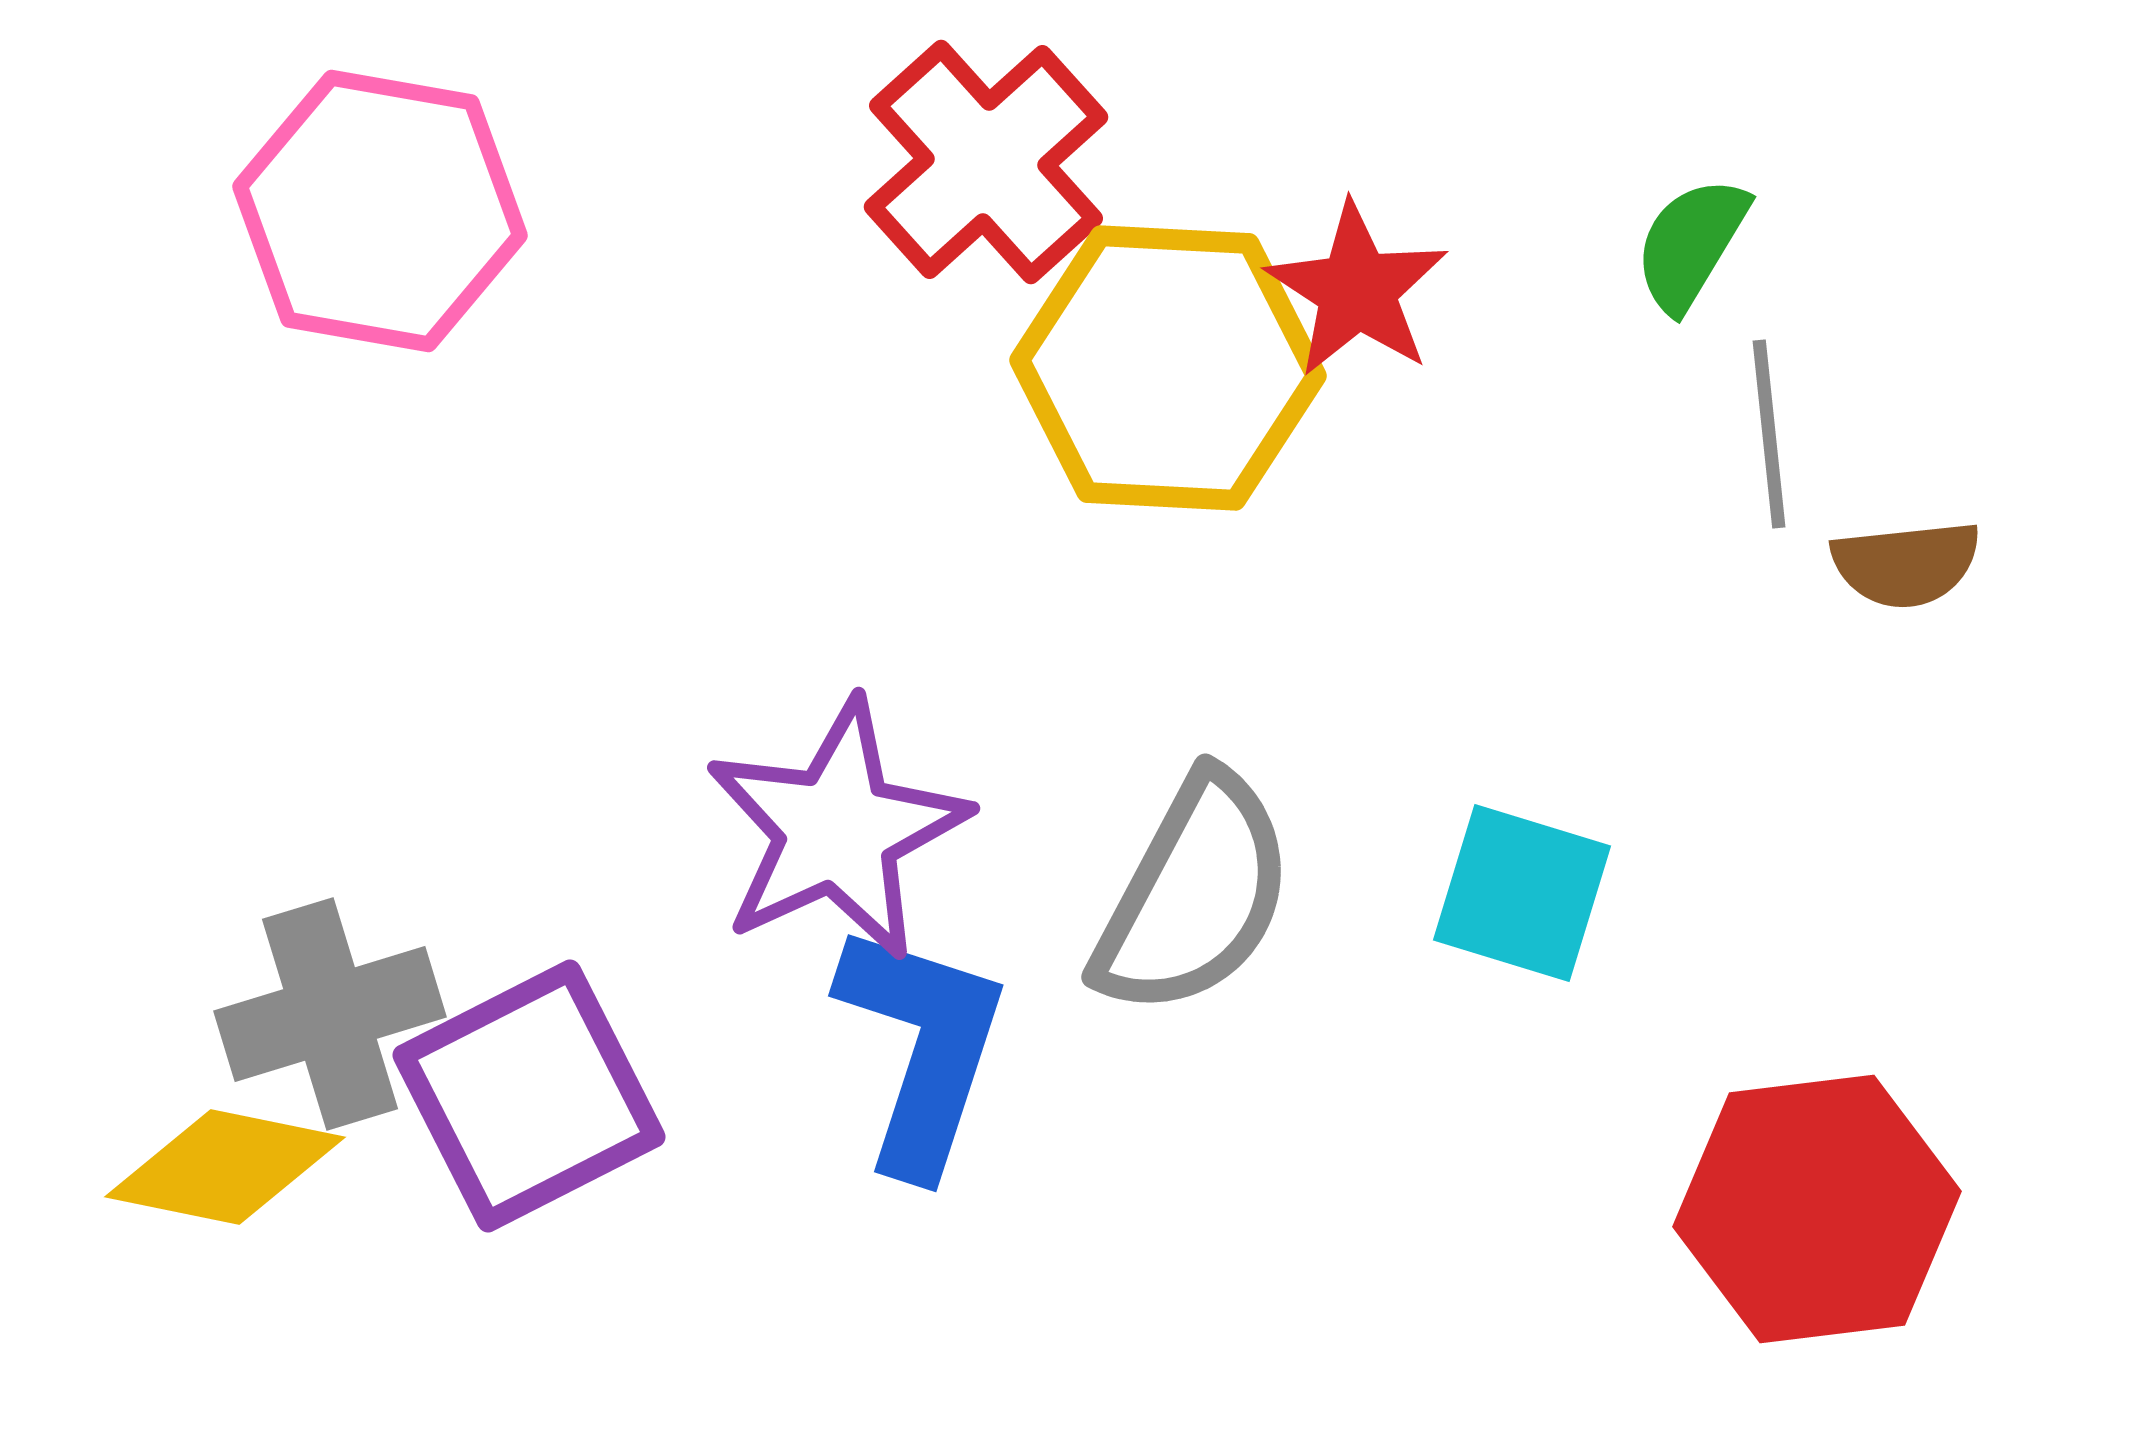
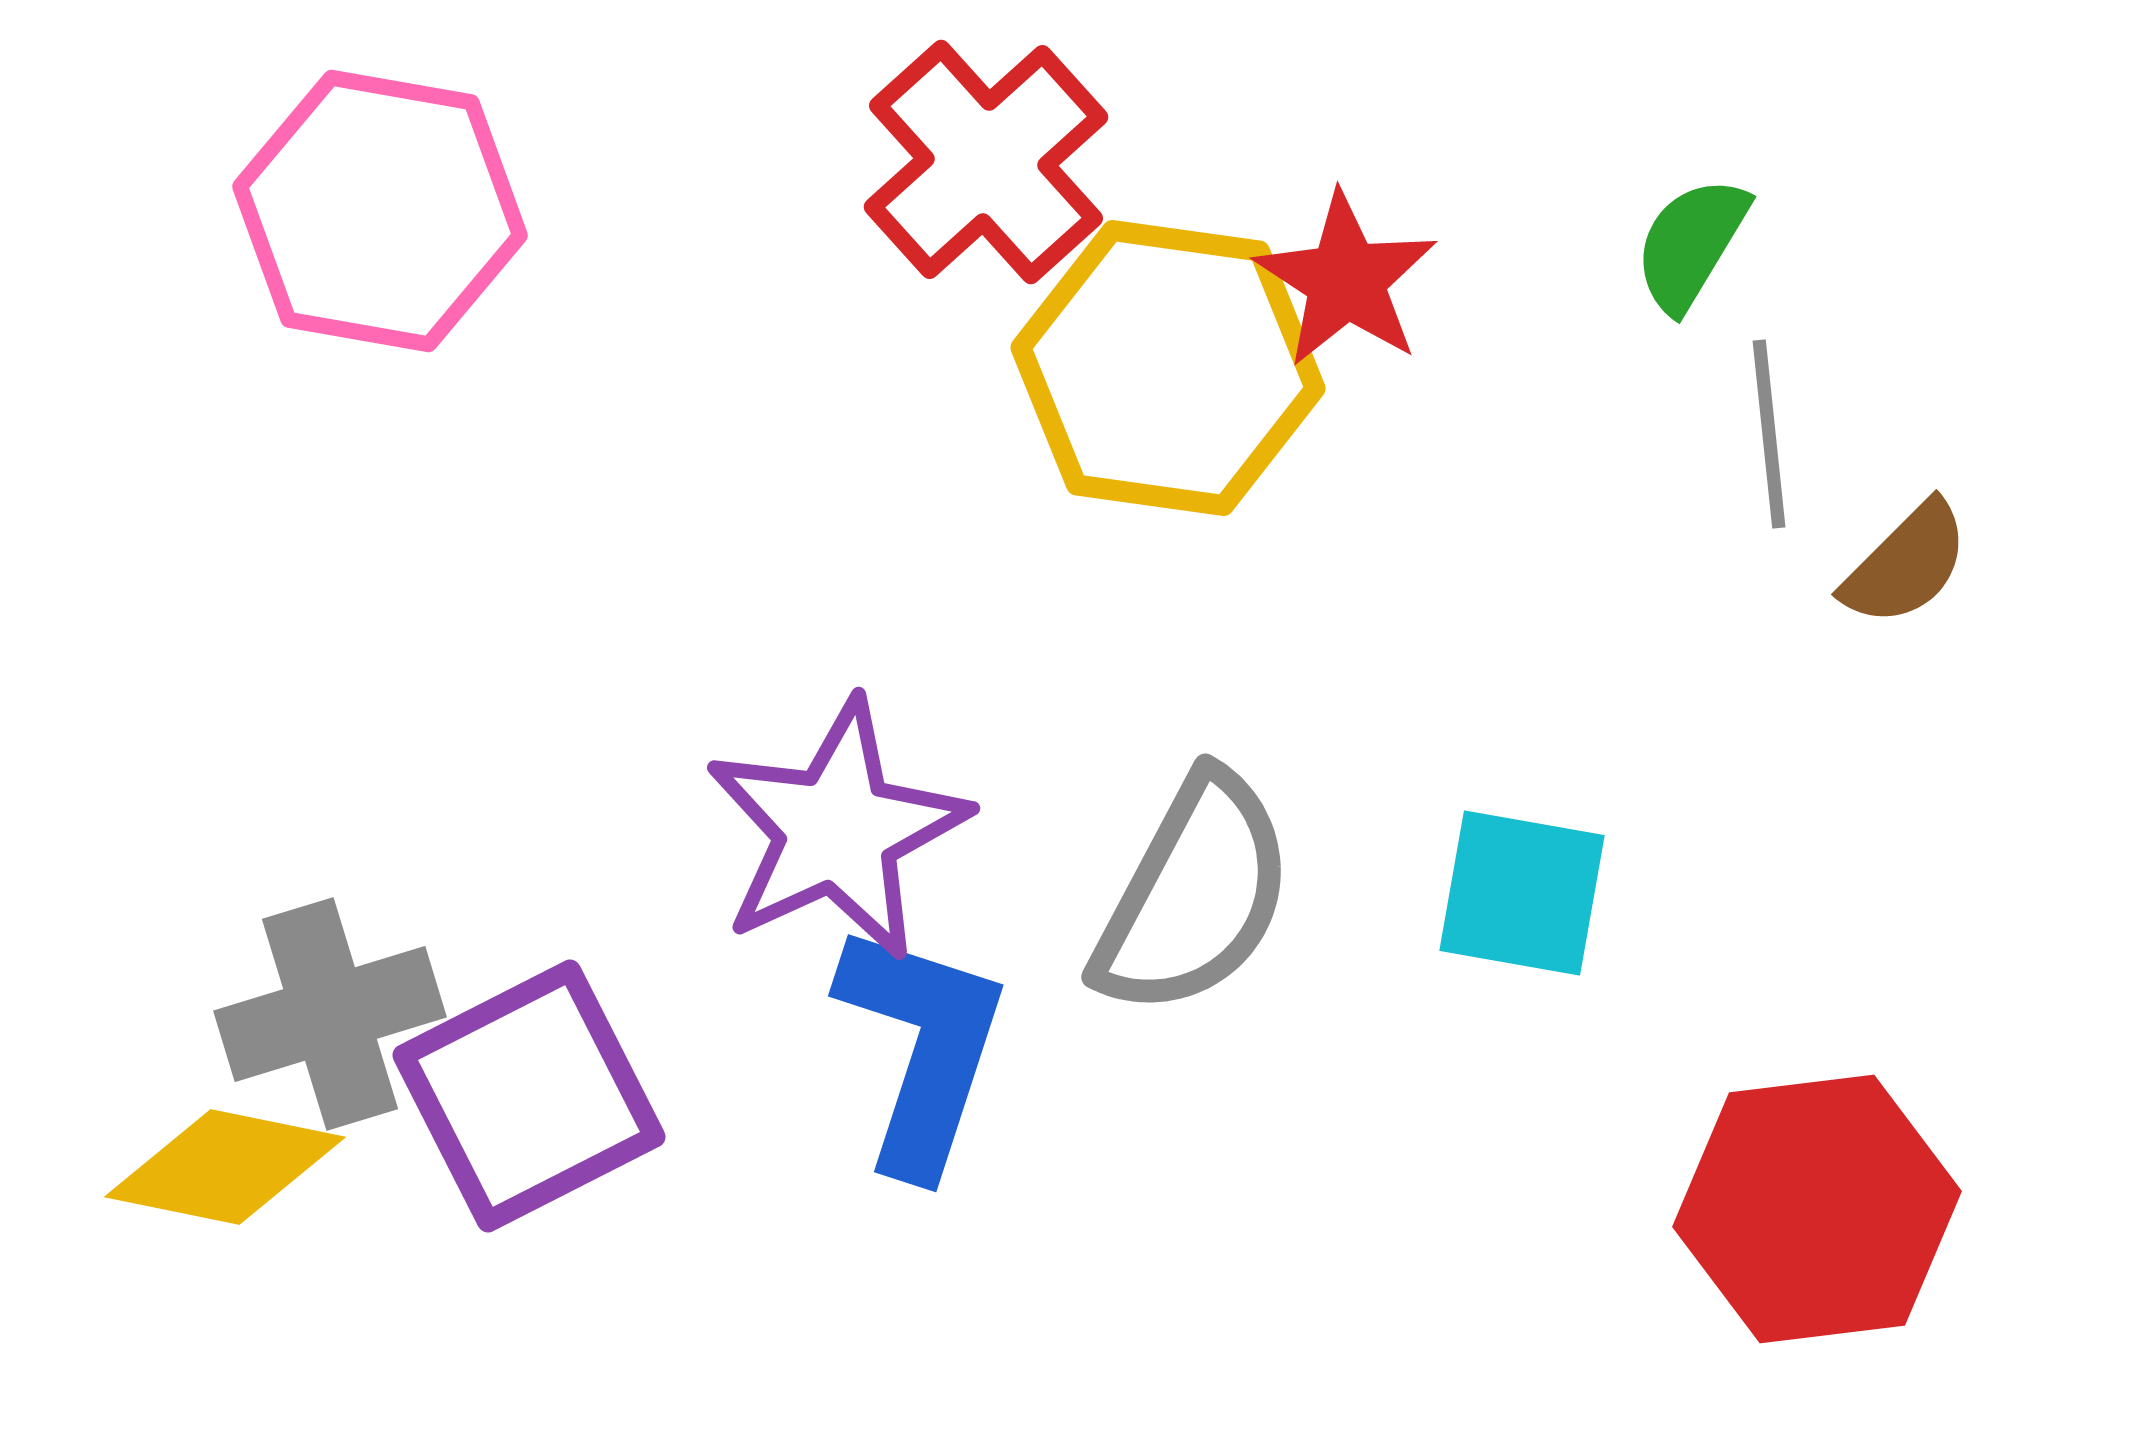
red star: moved 11 px left, 10 px up
yellow hexagon: rotated 5 degrees clockwise
brown semicircle: rotated 39 degrees counterclockwise
cyan square: rotated 7 degrees counterclockwise
